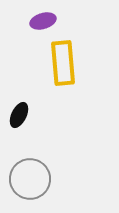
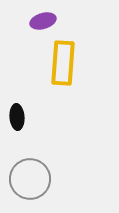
yellow rectangle: rotated 9 degrees clockwise
black ellipse: moved 2 px left, 2 px down; rotated 30 degrees counterclockwise
